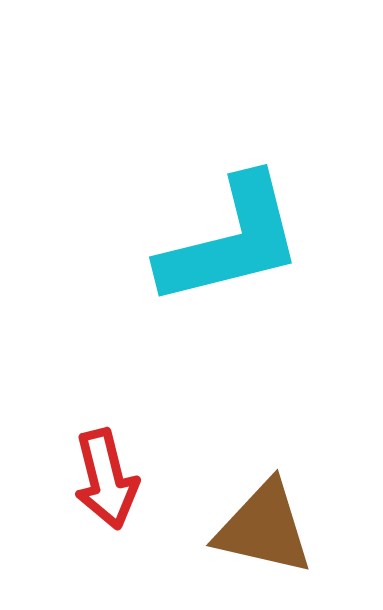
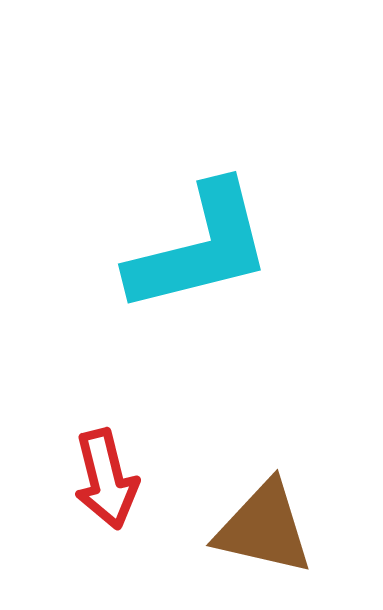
cyan L-shape: moved 31 px left, 7 px down
